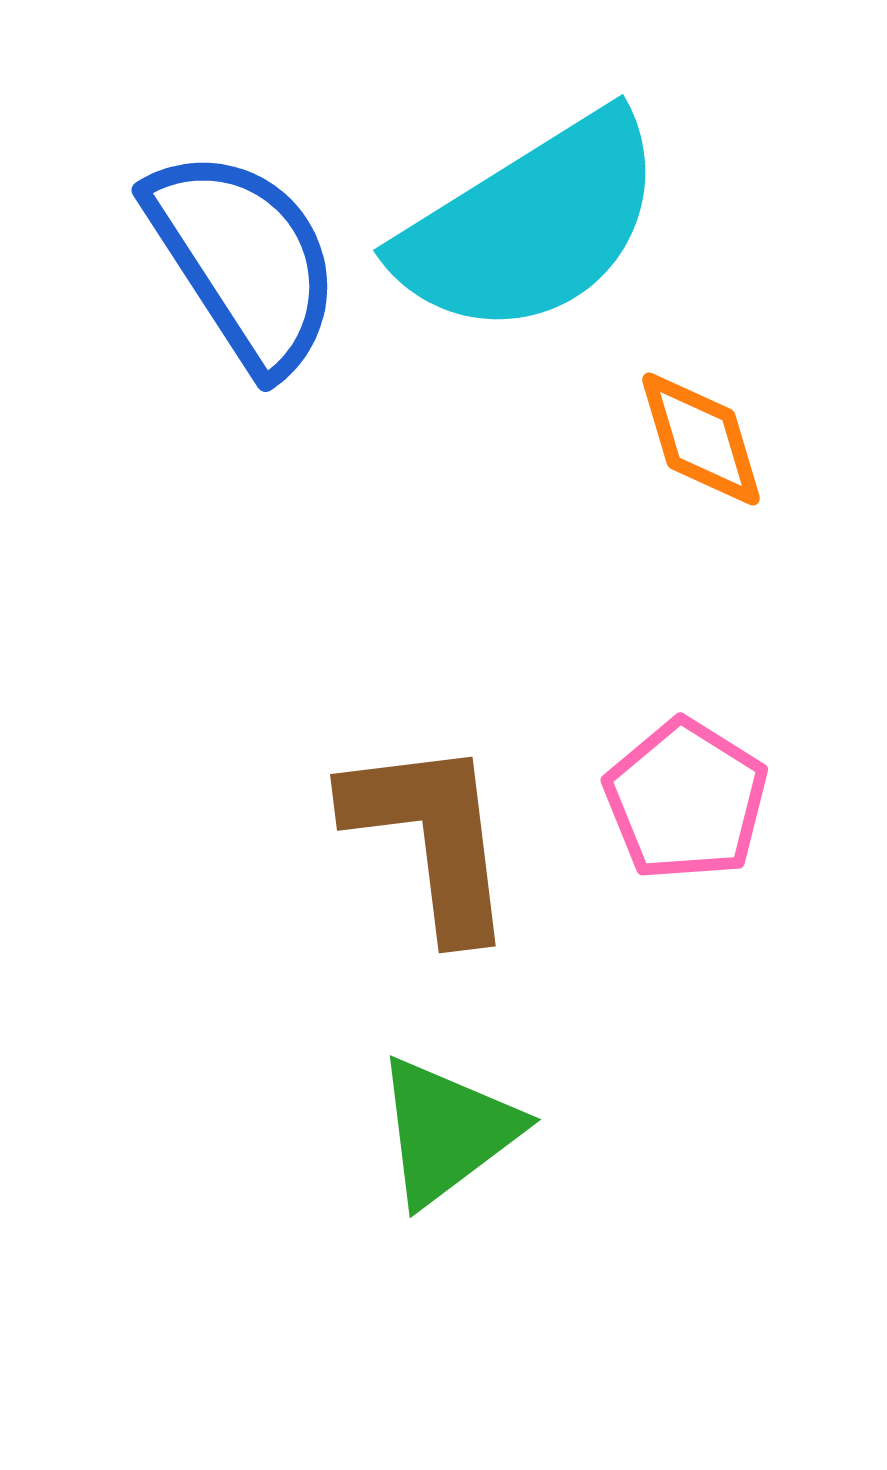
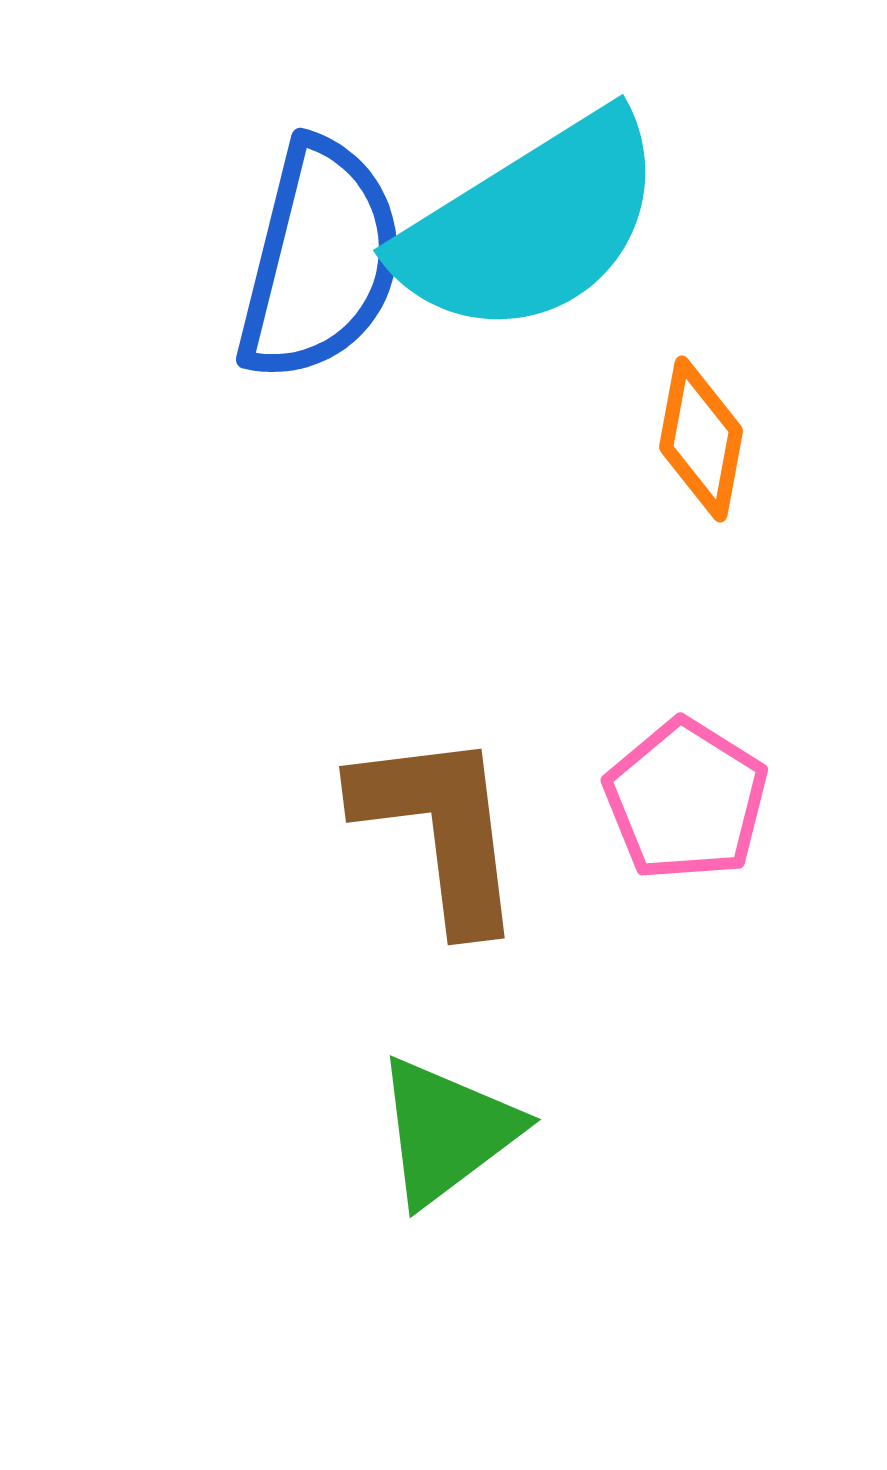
blue semicircle: moved 76 px right; rotated 47 degrees clockwise
orange diamond: rotated 27 degrees clockwise
brown L-shape: moved 9 px right, 8 px up
